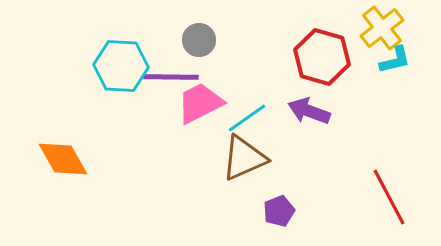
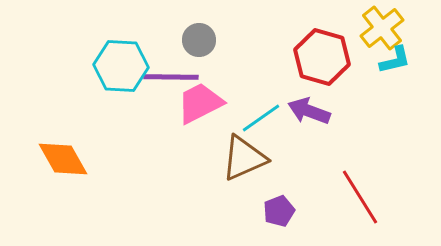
cyan line: moved 14 px right
red line: moved 29 px left; rotated 4 degrees counterclockwise
